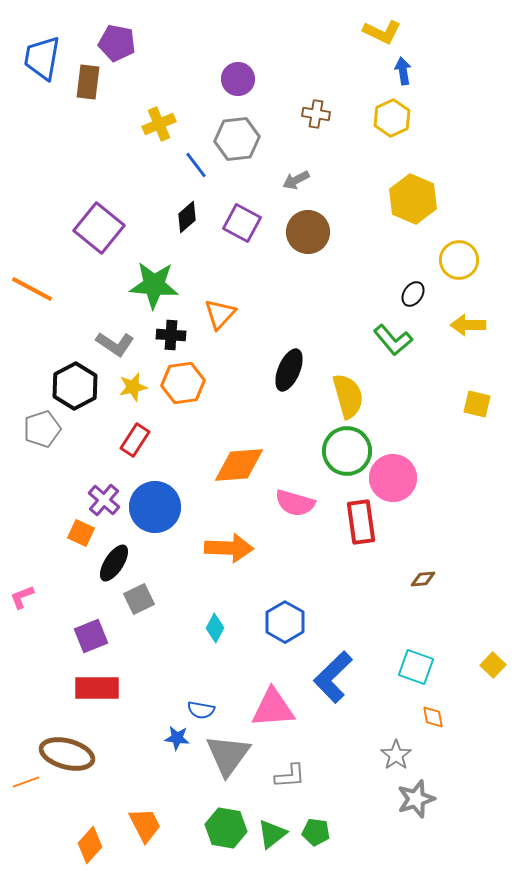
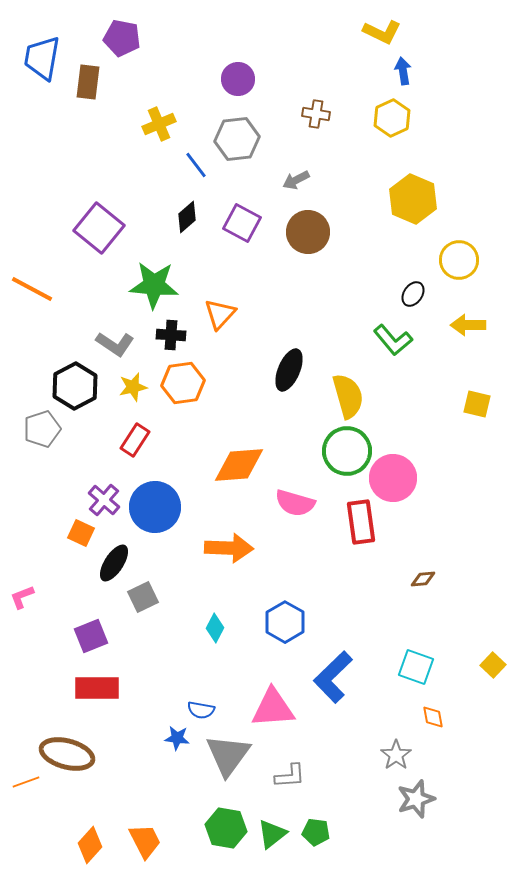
purple pentagon at (117, 43): moved 5 px right, 5 px up
gray square at (139, 599): moved 4 px right, 2 px up
orange trapezoid at (145, 825): moved 16 px down
